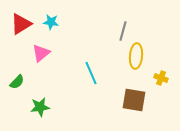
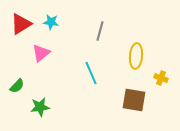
gray line: moved 23 px left
green semicircle: moved 4 px down
